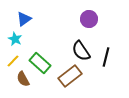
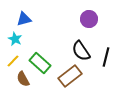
blue triangle: rotated 21 degrees clockwise
